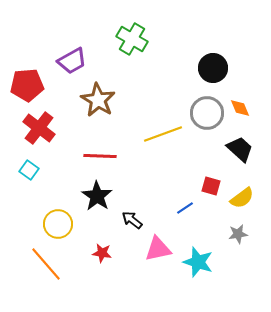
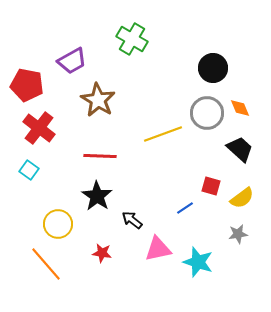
red pentagon: rotated 16 degrees clockwise
